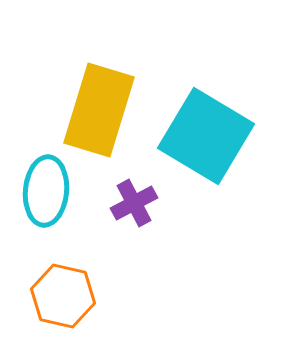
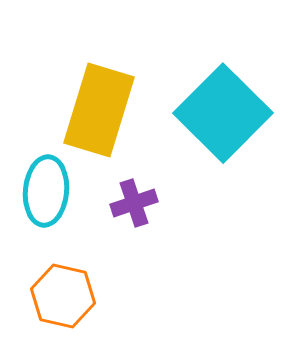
cyan square: moved 17 px right, 23 px up; rotated 14 degrees clockwise
purple cross: rotated 9 degrees clockwise
